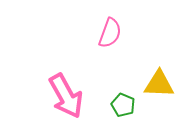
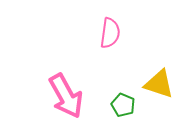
pink semicircle: rotated 12 degrees counterclockwise
yellow triangle: rotated 16 degrees clockwise
